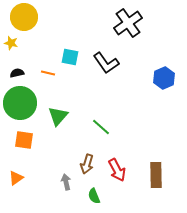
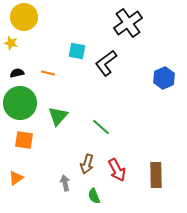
cyan square: moved 7 px right, 6 px up
black L-shape: rotated 88 degrees clockwise
gray arrow: moved 1 px left, 1 px down
